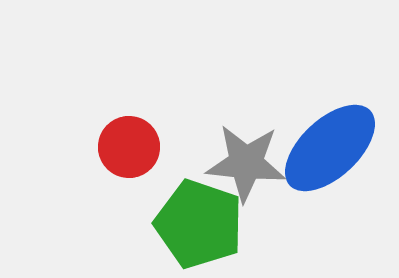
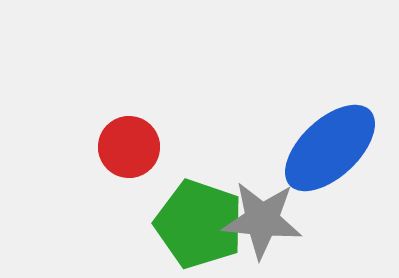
gray star: moved 16 px right, 57 px down
